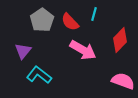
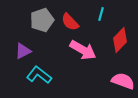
cyan line: moved 7 px right
gray pentagon: rotated 15 degrees clockwise
purple triangle: rotated 24 degrees clockwise
